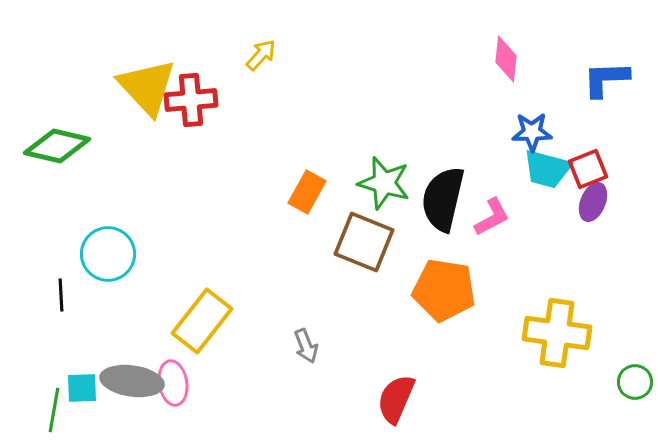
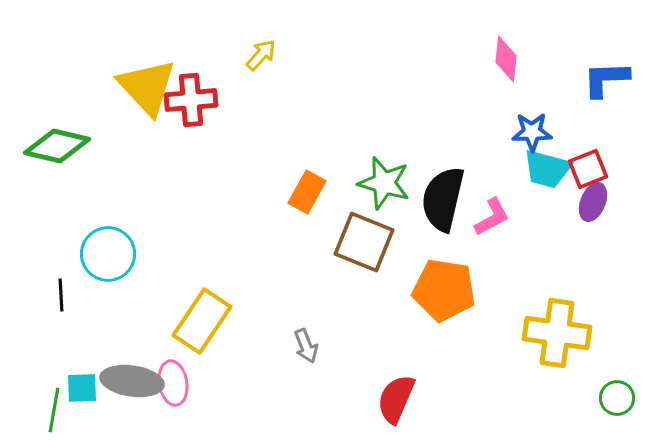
yellow rectangle: rotated 4 degrees counterclockwise
green circle: moved 18 px left, 16 px down
